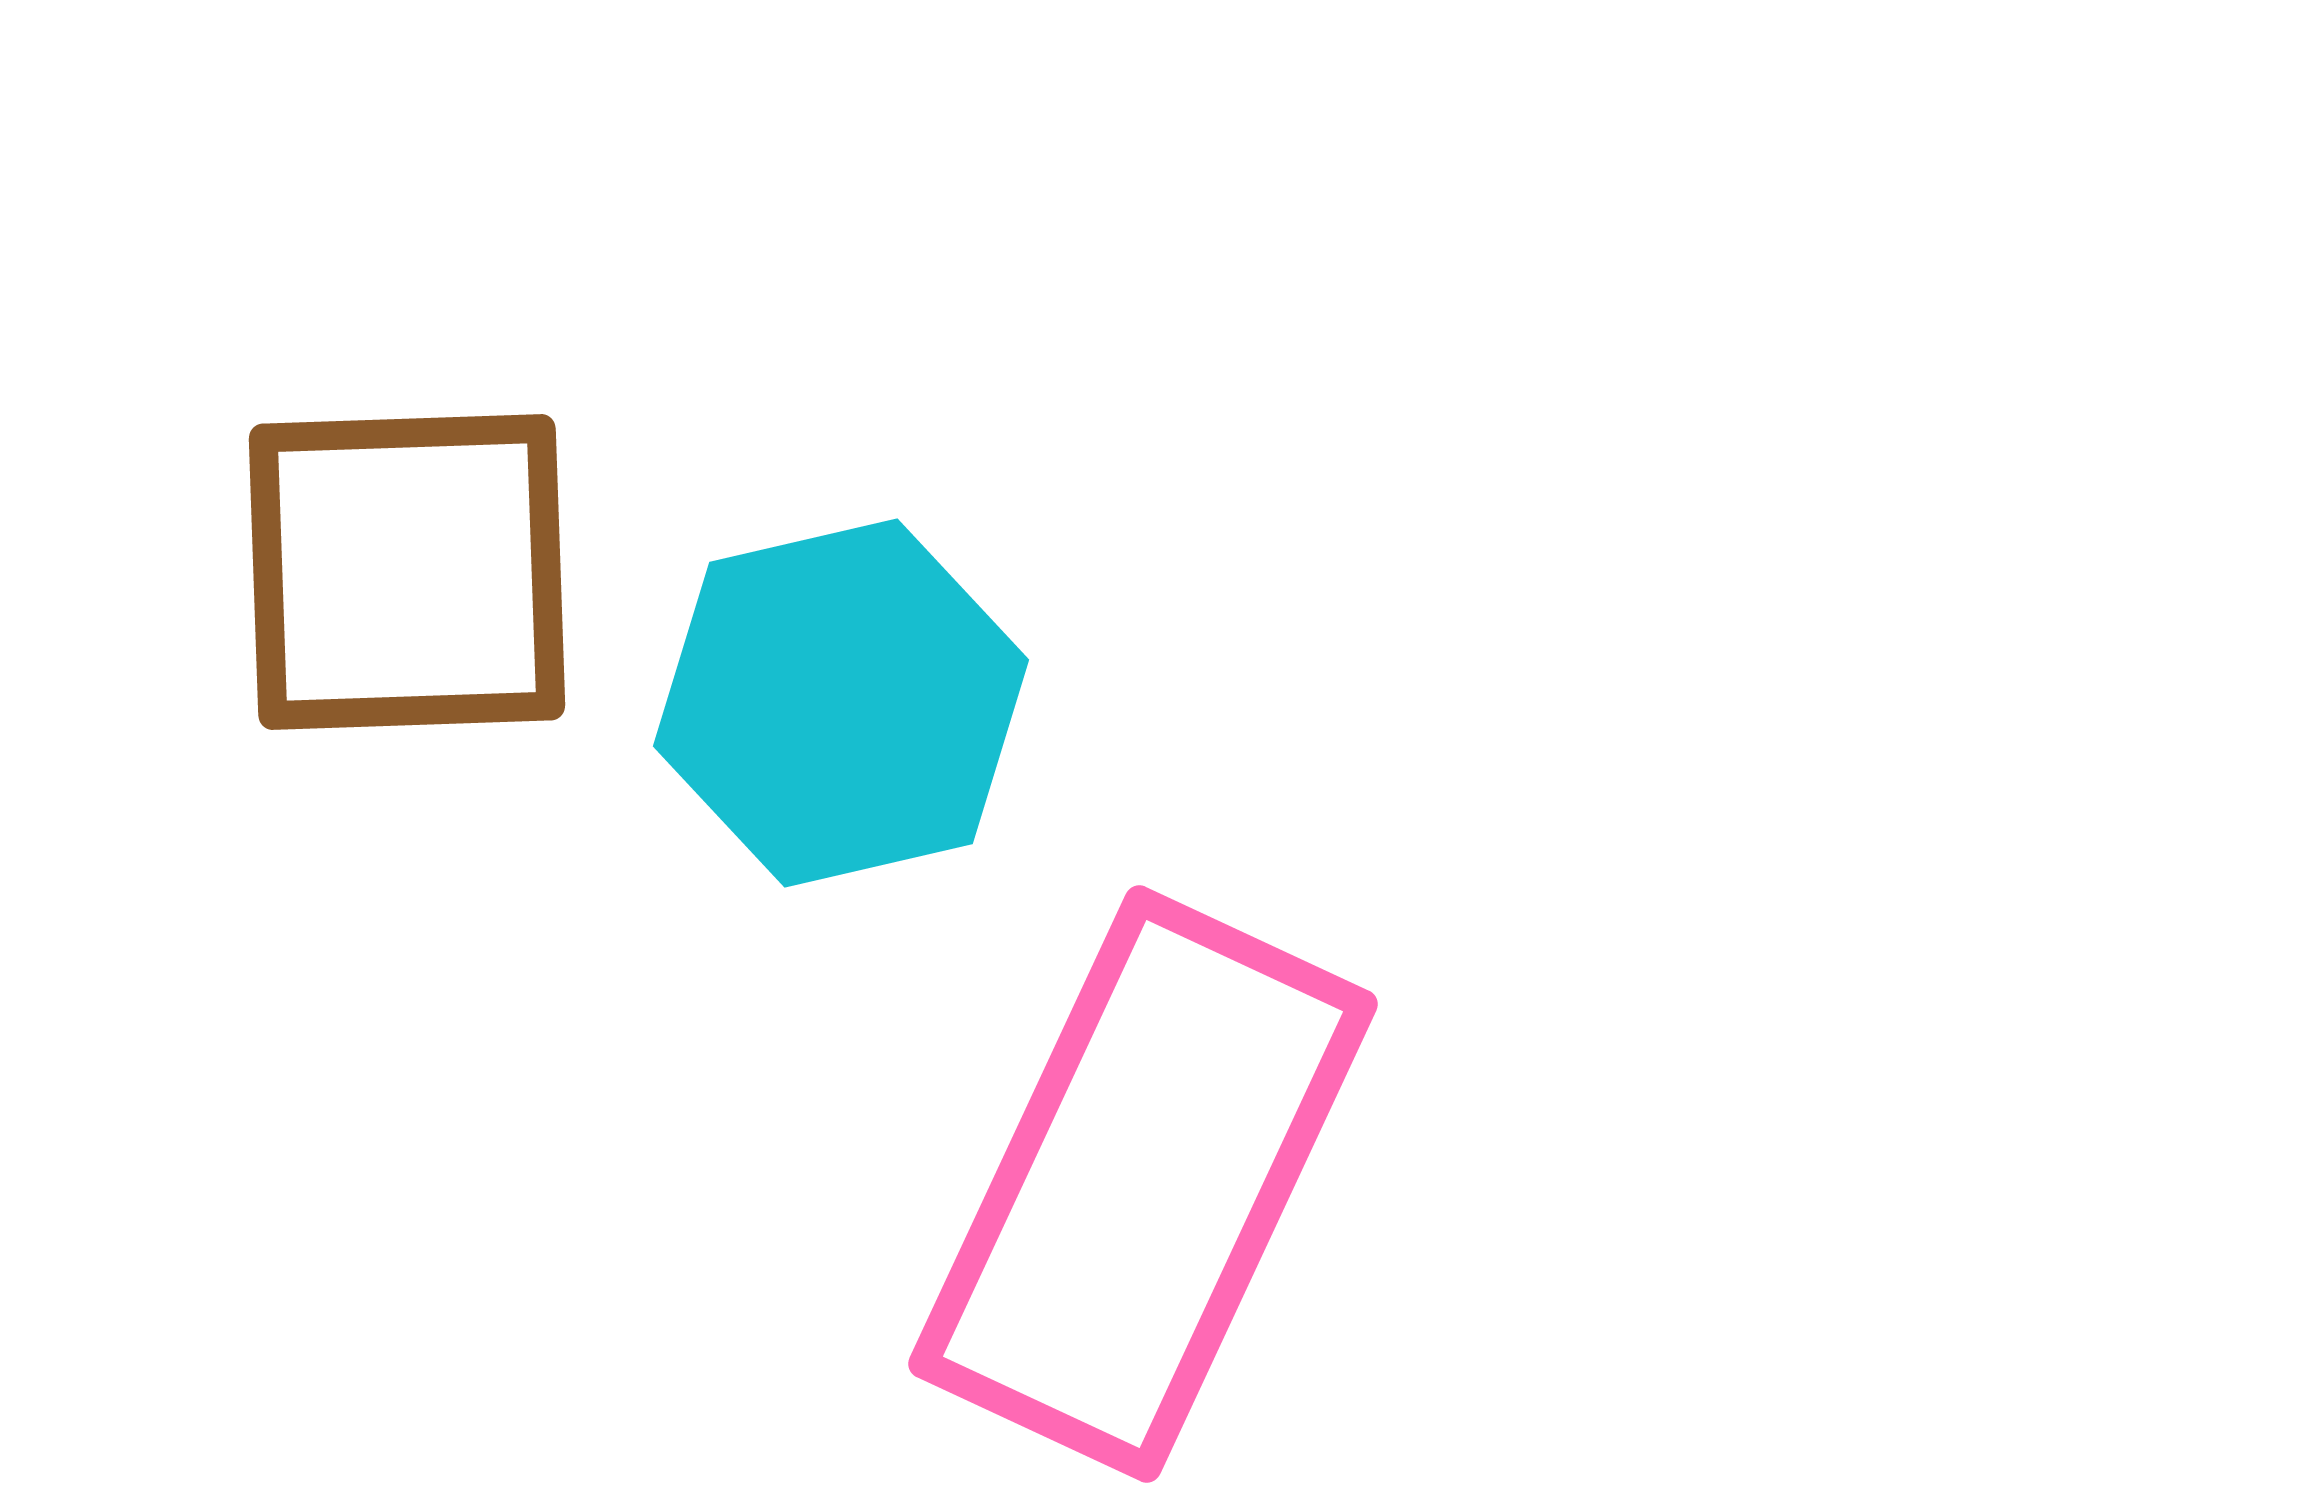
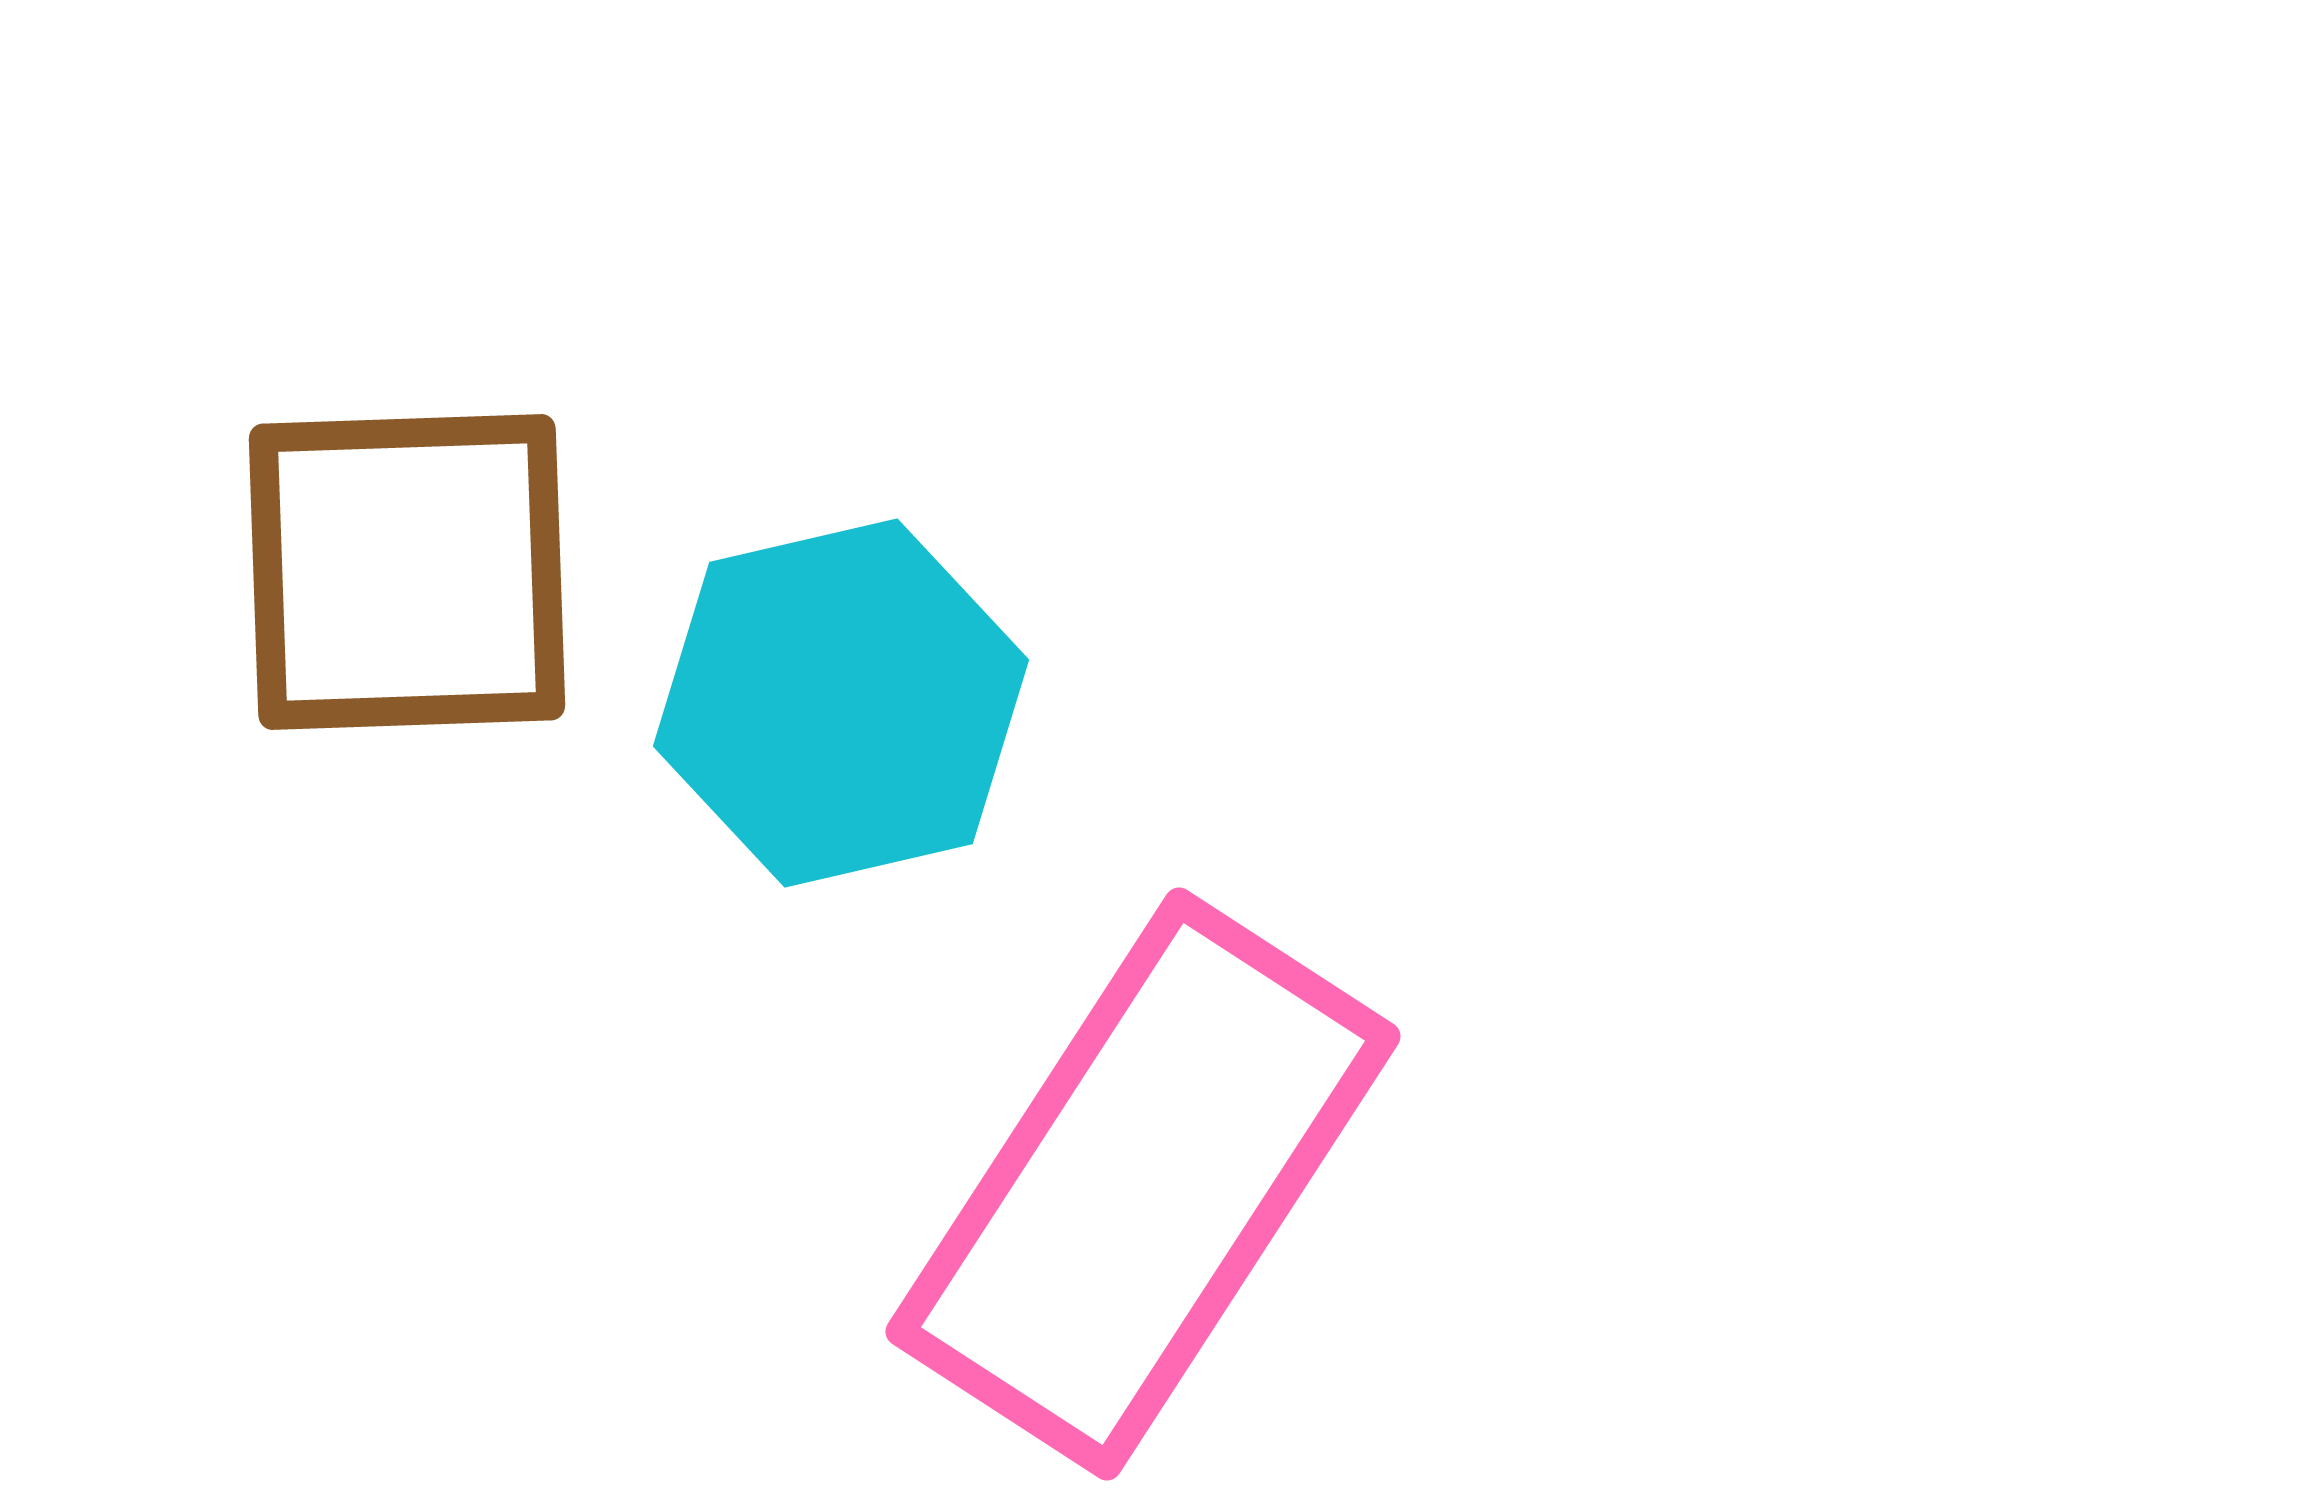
pink rectangle: rotated 8 degrees clockwise
